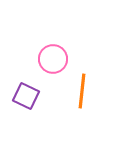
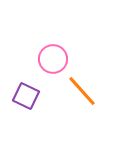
orange line: rotated 48 degrees counterclockwise
